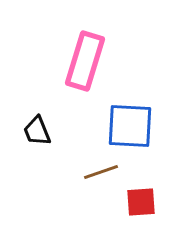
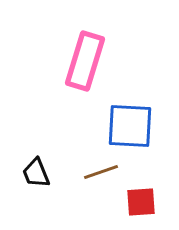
black trapezoid: moved 1 px left, 42 px down
